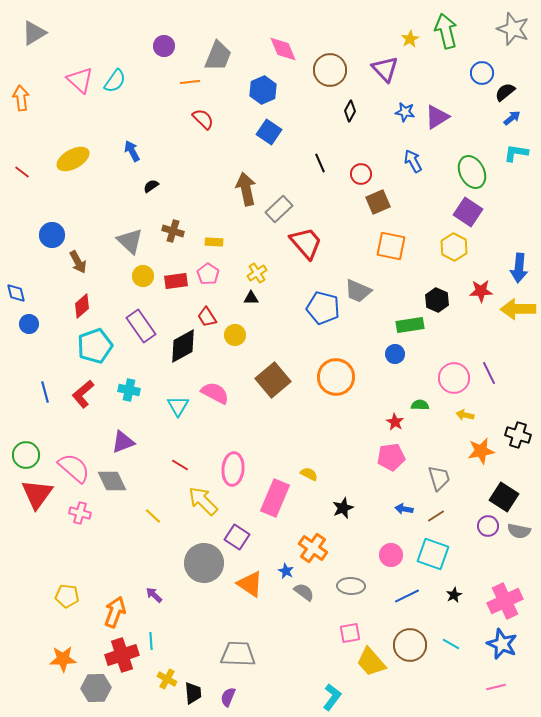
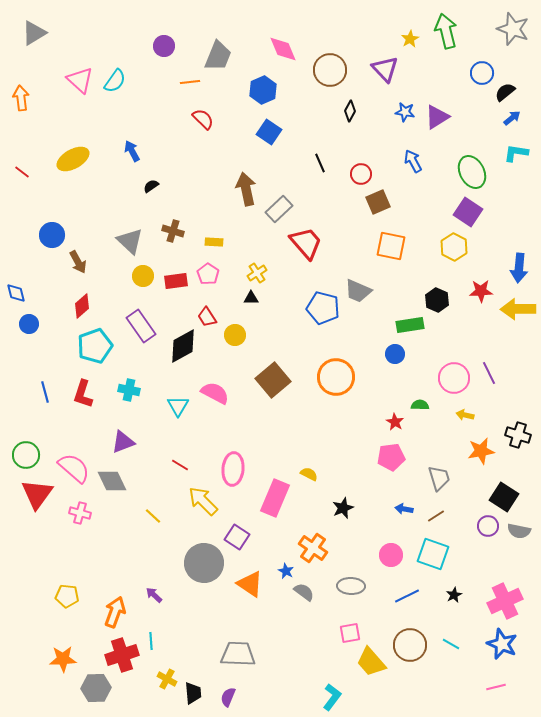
red L-shape at (83, 394): rotated 32 degrees counterclockwise
